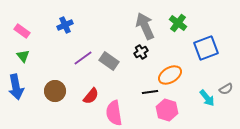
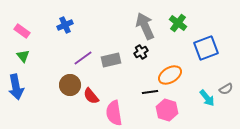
gray rectangle: moved 2 px right, 1 px up; rotated 48 degrees counterclockwise
brown circle: moved 15 px right, 6 px up
red semicircle: rotated 102 degrees clockwise
